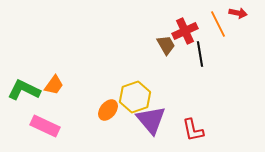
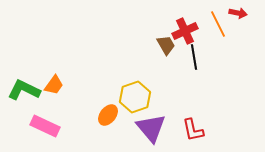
black line: moved 6 px left, 3 px down
orange ellipse: moved 5 px down
purple triangle: moved 8 px down
